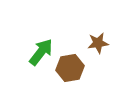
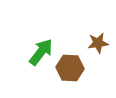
brown hexagon: rotated 12 degrees clockwise
